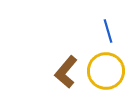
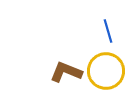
brown L-shape: rotated 72 degrees clockwise
